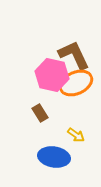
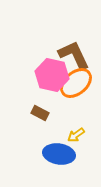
orange ellipse: rotated 16 degrees counterclockwise
brown rectangle: rotated 30 degrees counterclockwise
yellow arrow: rotated 108 degrees clockwise
blue ellipse: moved 5 px right, 3 px up
